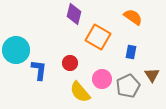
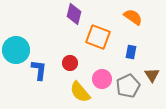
orange square: rotated 10 degrees counterclockwise
